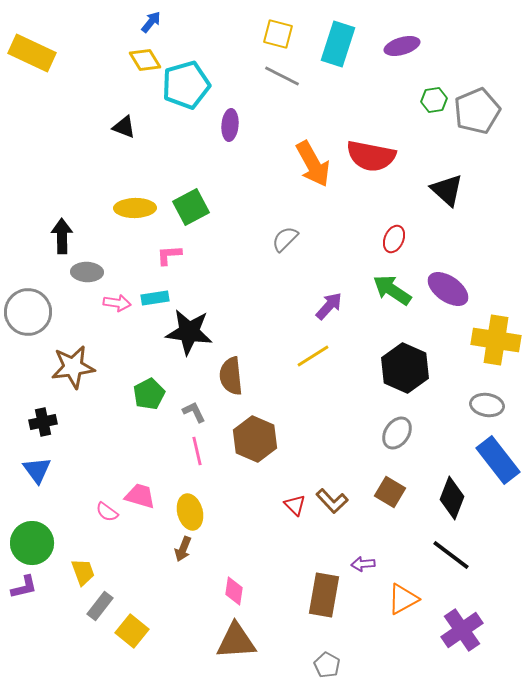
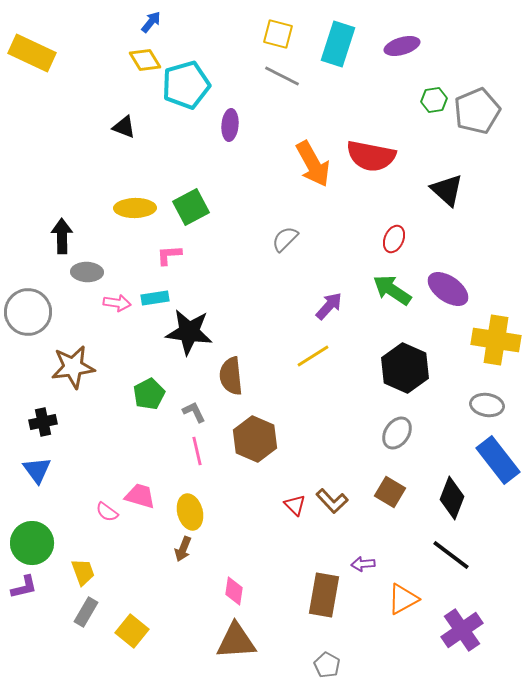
gray rectangle at (100, 606): moved 14 px left, 6 px down; rotated 8 degrees counterclockwise
